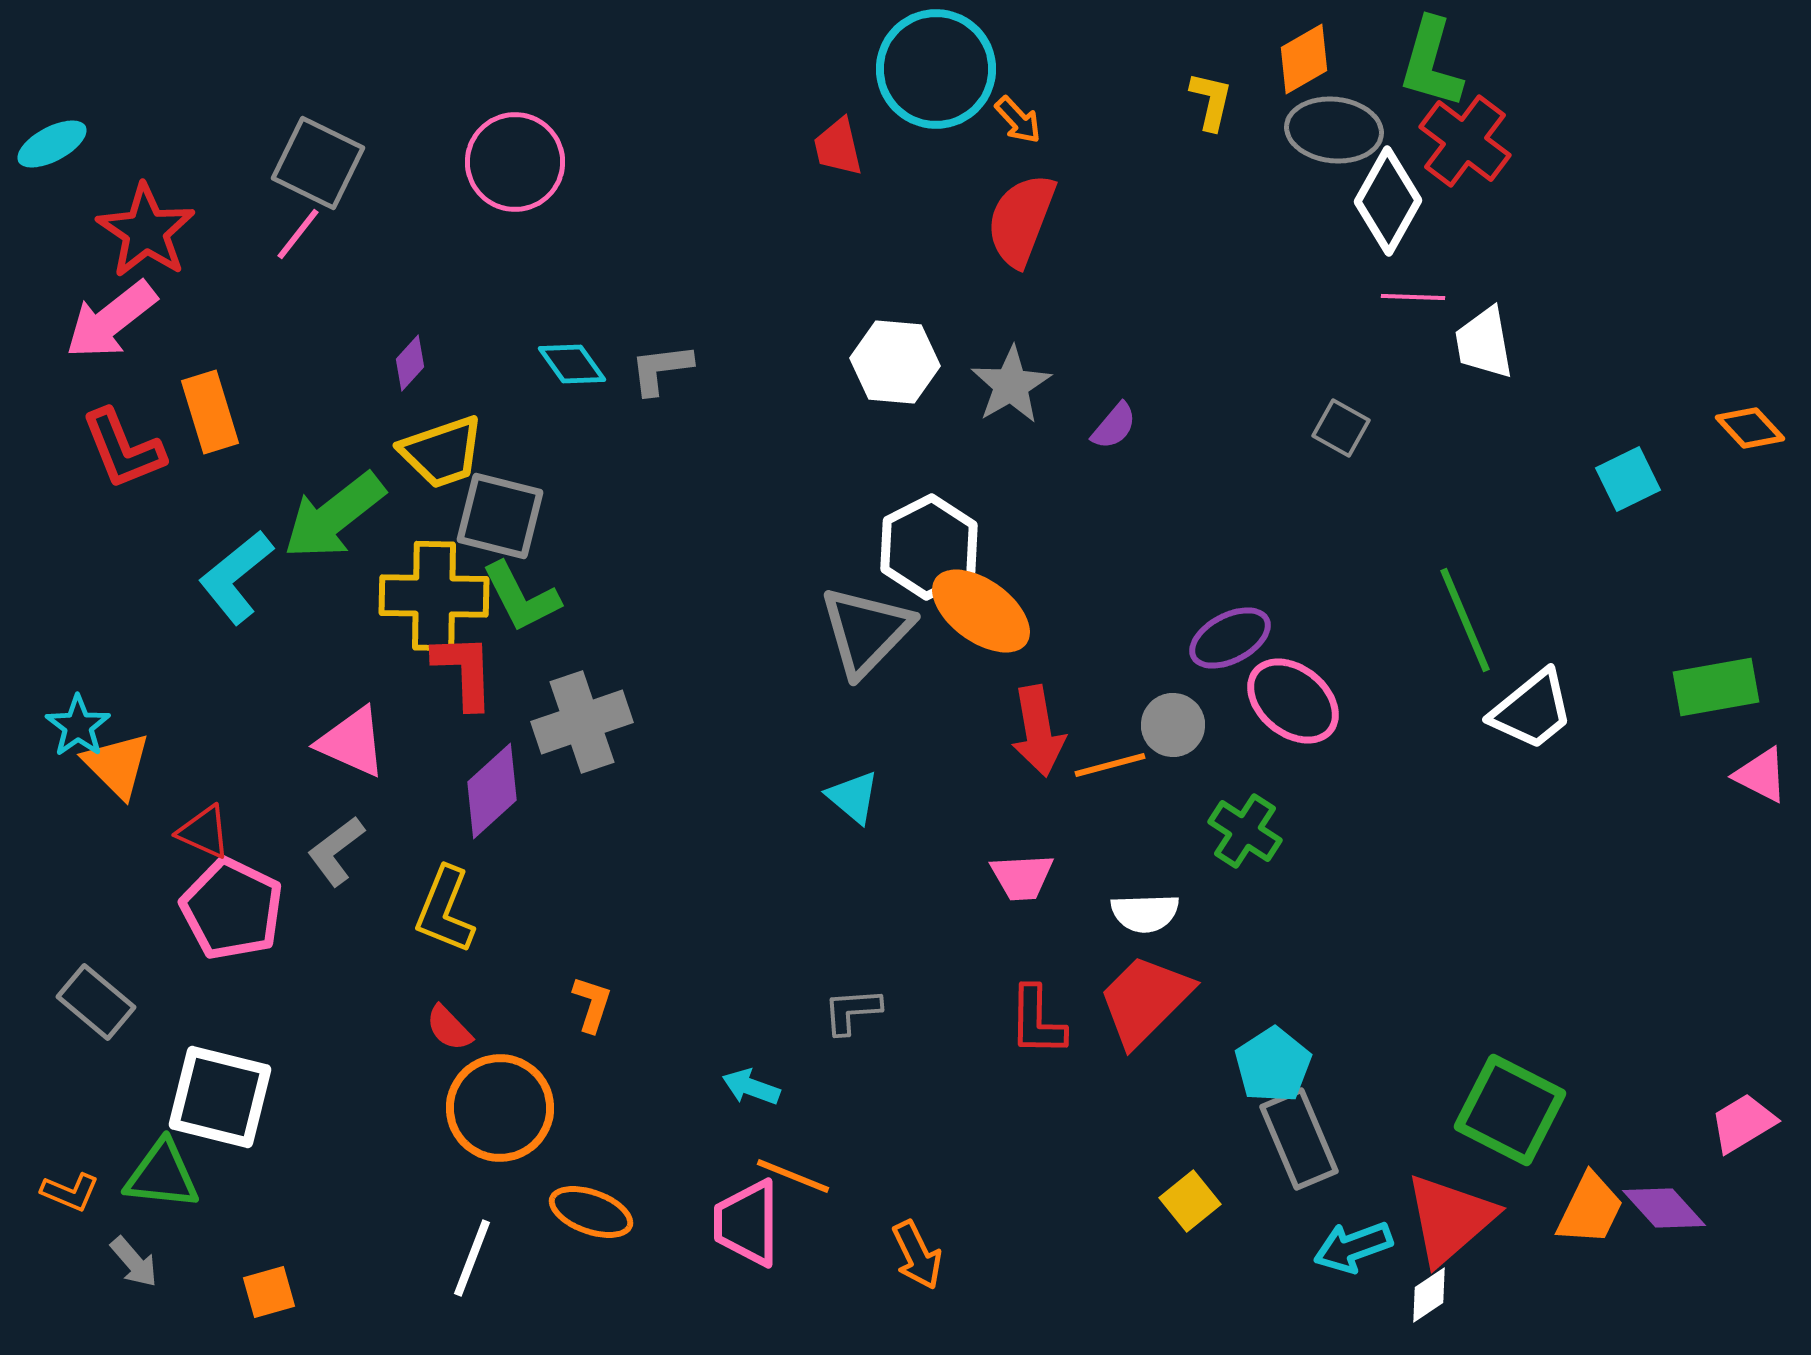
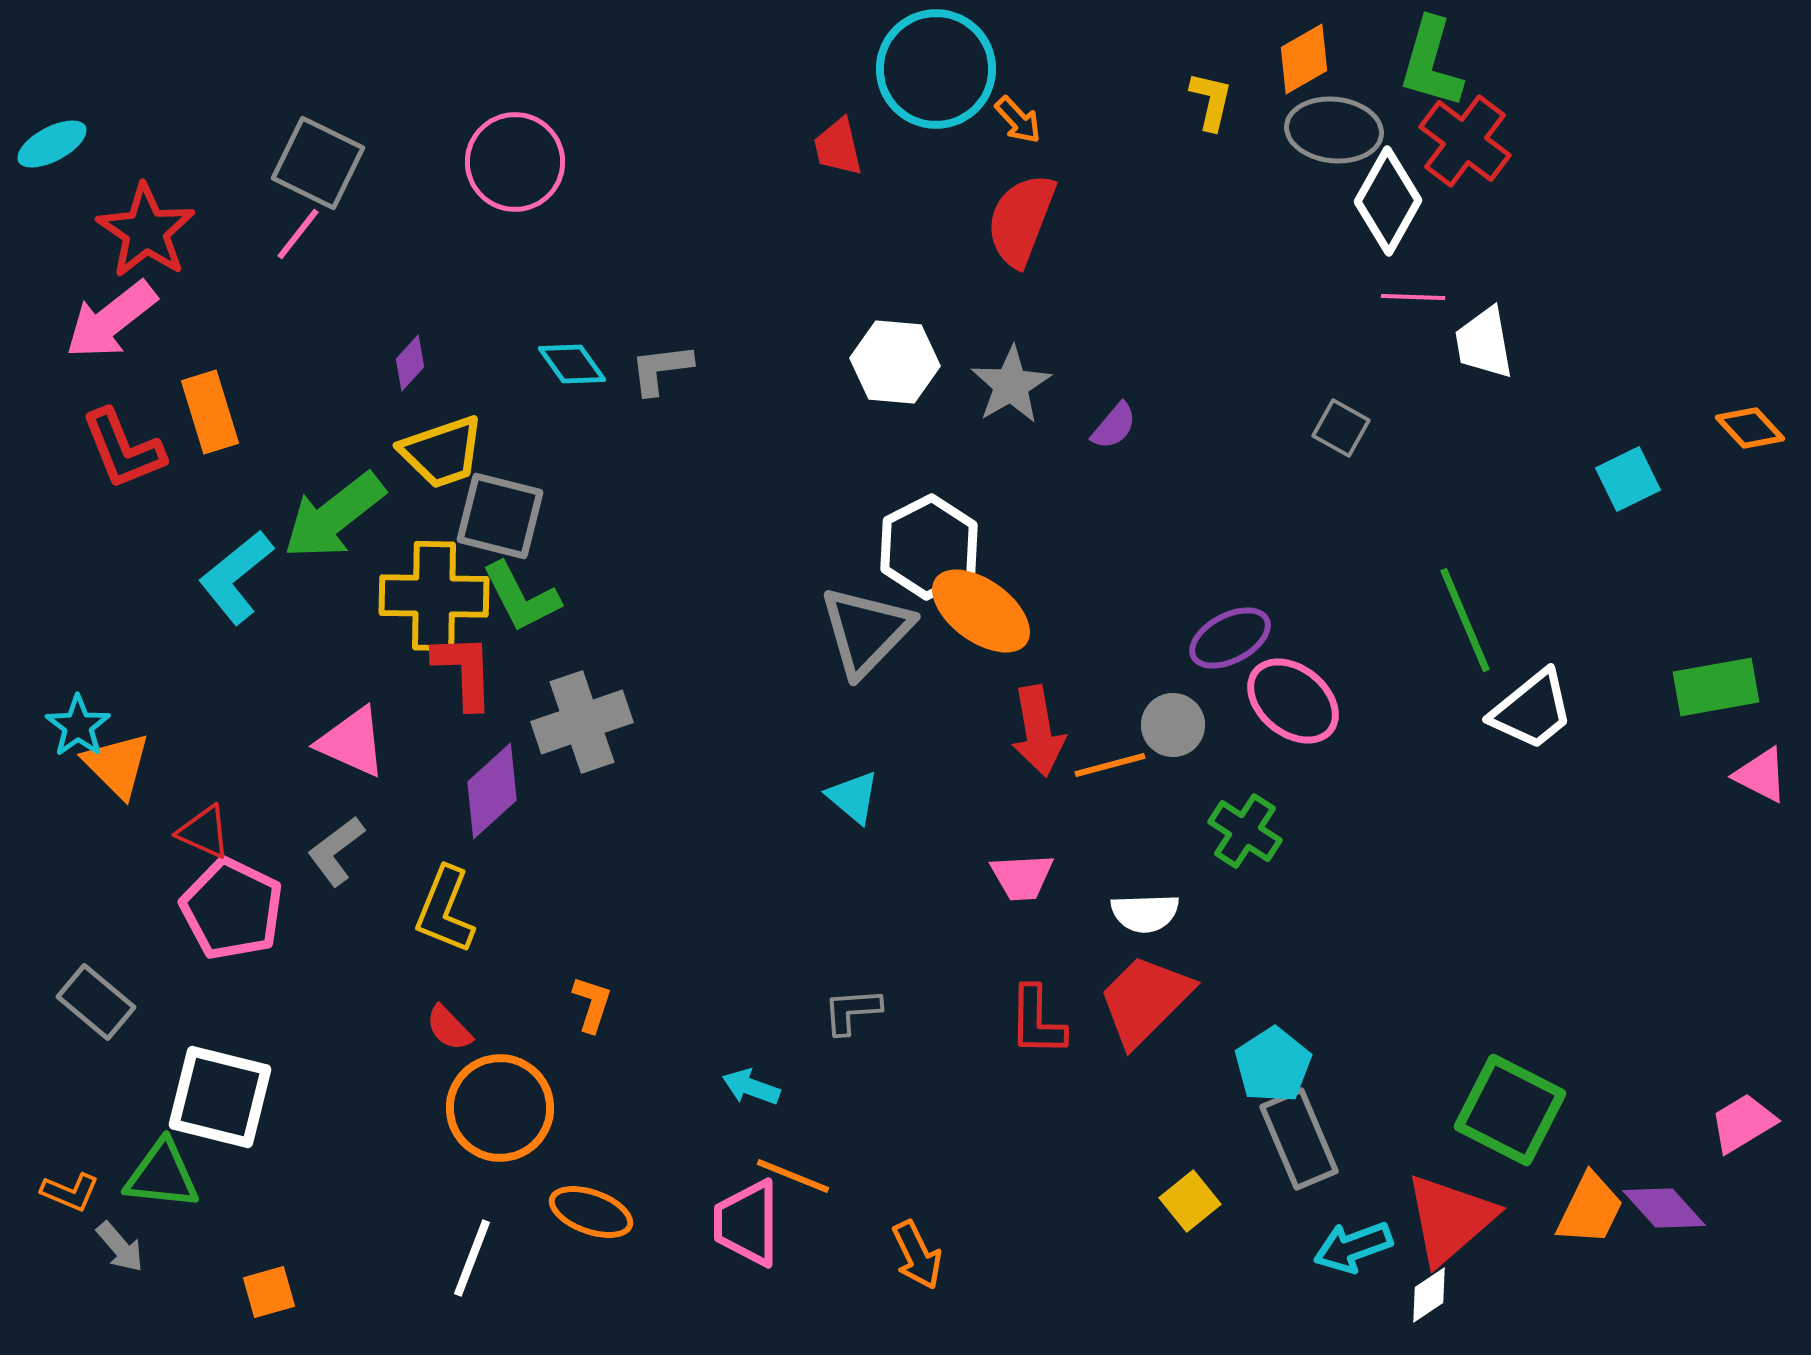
gray arrow at (134, 1262): moved 14 px left, 15 px up
